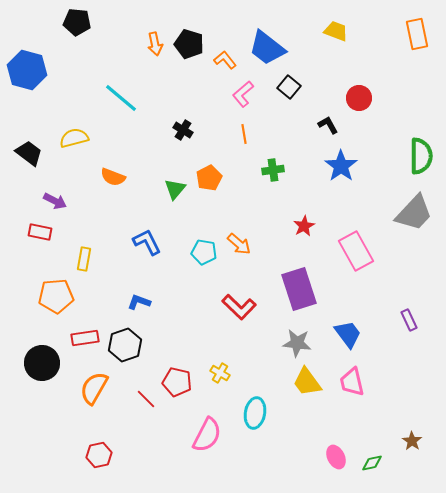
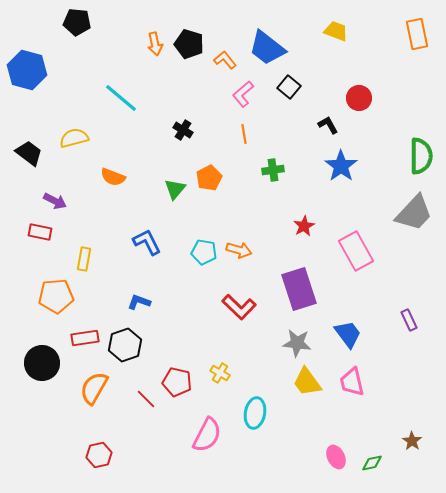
orange arrow at (239, 244): moved 6 px down; rotated 25 degrees counterclockwise
